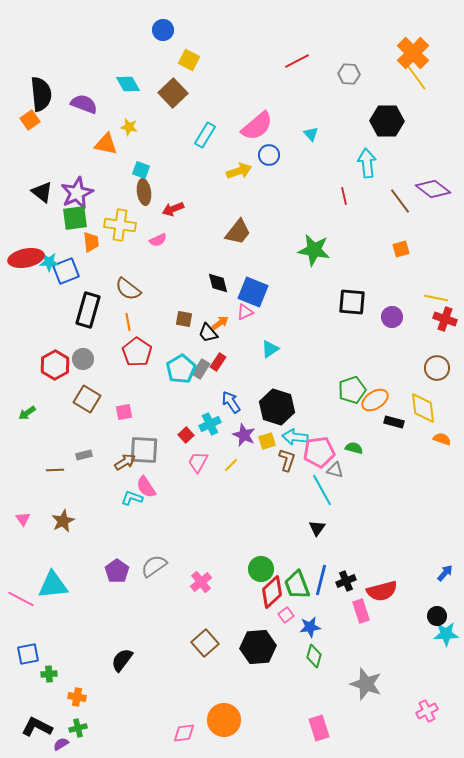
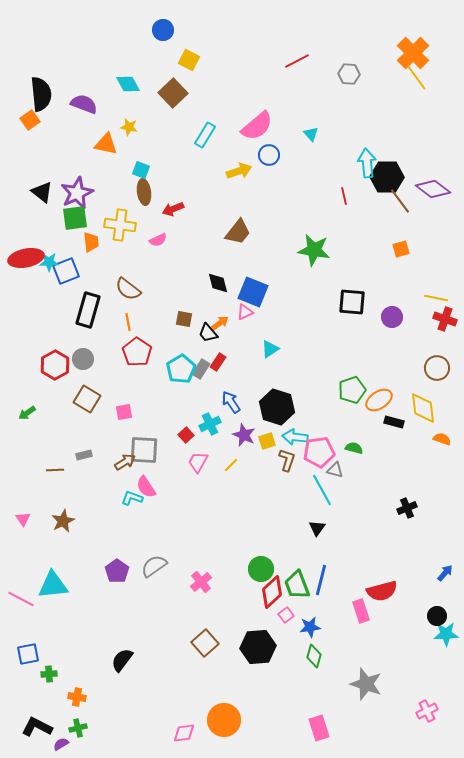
black hexagon at (387, 121): moved 56 px down
orange ellipse at (375, 400): moved 4 px right
black cross at (346, 581): moved 61 px right, 73 px up
